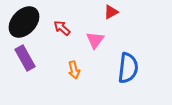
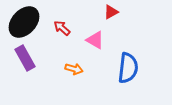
pink triangle: rotated 36 degrees counterclockwise
orange arrow: moved 1 px up; rotated 60 degrees counterclockwise
